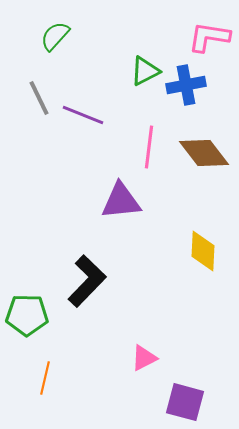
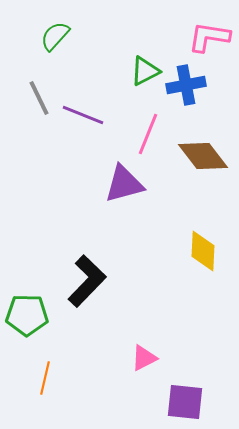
pink line: moved 1 px left, 13 px up; rotated 15 degrees clockwise
brown diamond: moved 1 px left, 3 px down
purple triangle: moved 3 px right, 17 px up; rotated 9 degrees counterclockwise
purple square: rotated 9 degrees counterclockwise
